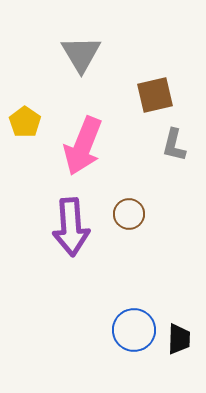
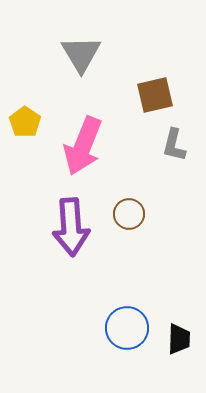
blue circle: moved 7 px left, 2 px up
